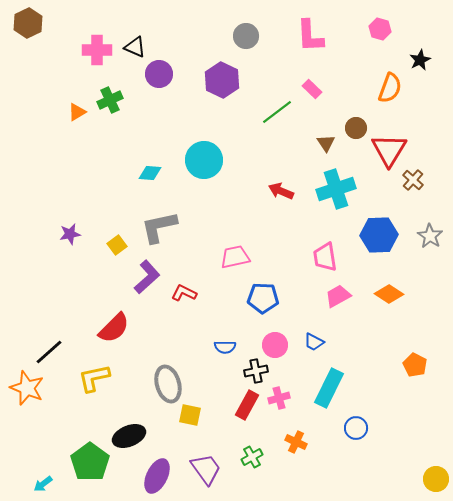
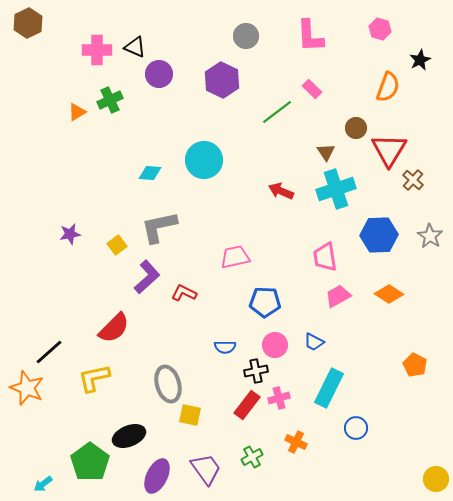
orange semicircle at (390, 88): moved 2 px left, 1 px up
brown triangle at (326, 143): moved 9 px down
blue pentagon at (263, 298): moved 2 px right, 4 px down
red rectangle at (247, 405): rotated 8 degrees clockwise
